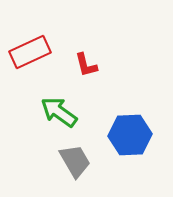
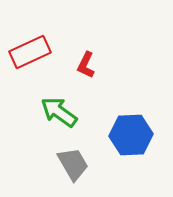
red L-shape: rotated 40 degrees clockwise
blue hexagon: moved 1 px right
gray trapezoid: moved 2 px left, 3 px down
